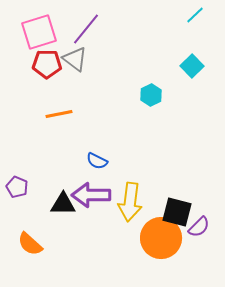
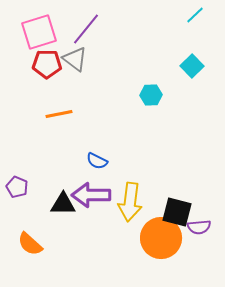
cyan hexagon: rotated 25 degrees clockwise
purple semicircle: rotated 40 degrees clockwise
